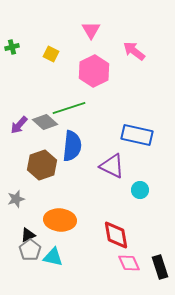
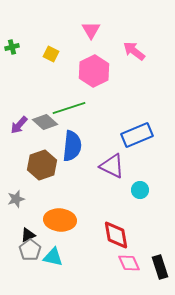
blue rectangle: rotated 36 degrees counterclockwise
